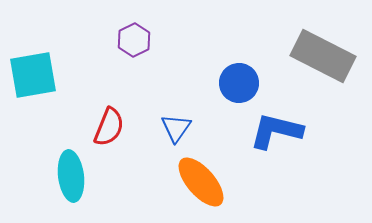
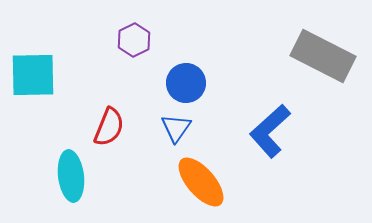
cyan square: rotated 9 degrees clockwise
blue circle: moved 53 px left
blue L-shape: moved 6 px left; rotated 56 degrees counterclockwise
